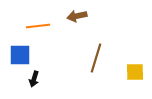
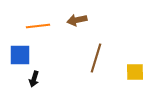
brown arrow: moved 4 px down
